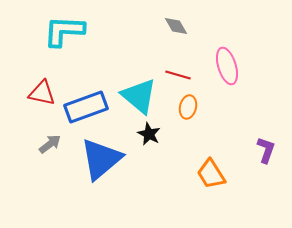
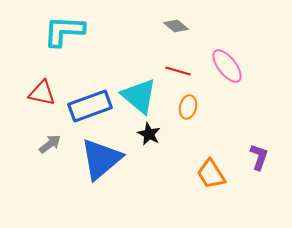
gray diamond: rotated 20 degrees counterclockwise
pink ellipse: rotated 21 degrees counterclockwise
red line: moved 4 px up
blue rectangle: moved 4 px right, 1 px up
purple L-shape: moved 7 px left, 7 px down
